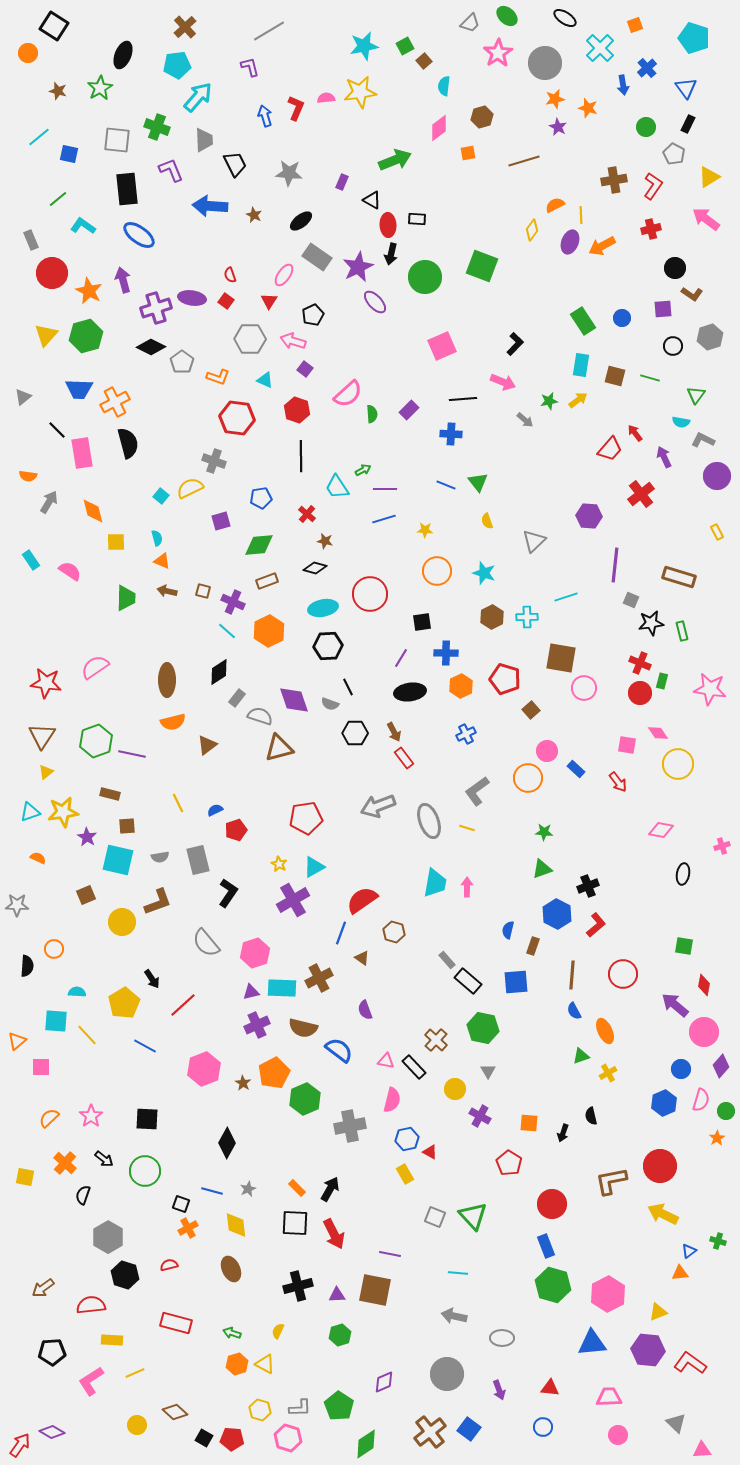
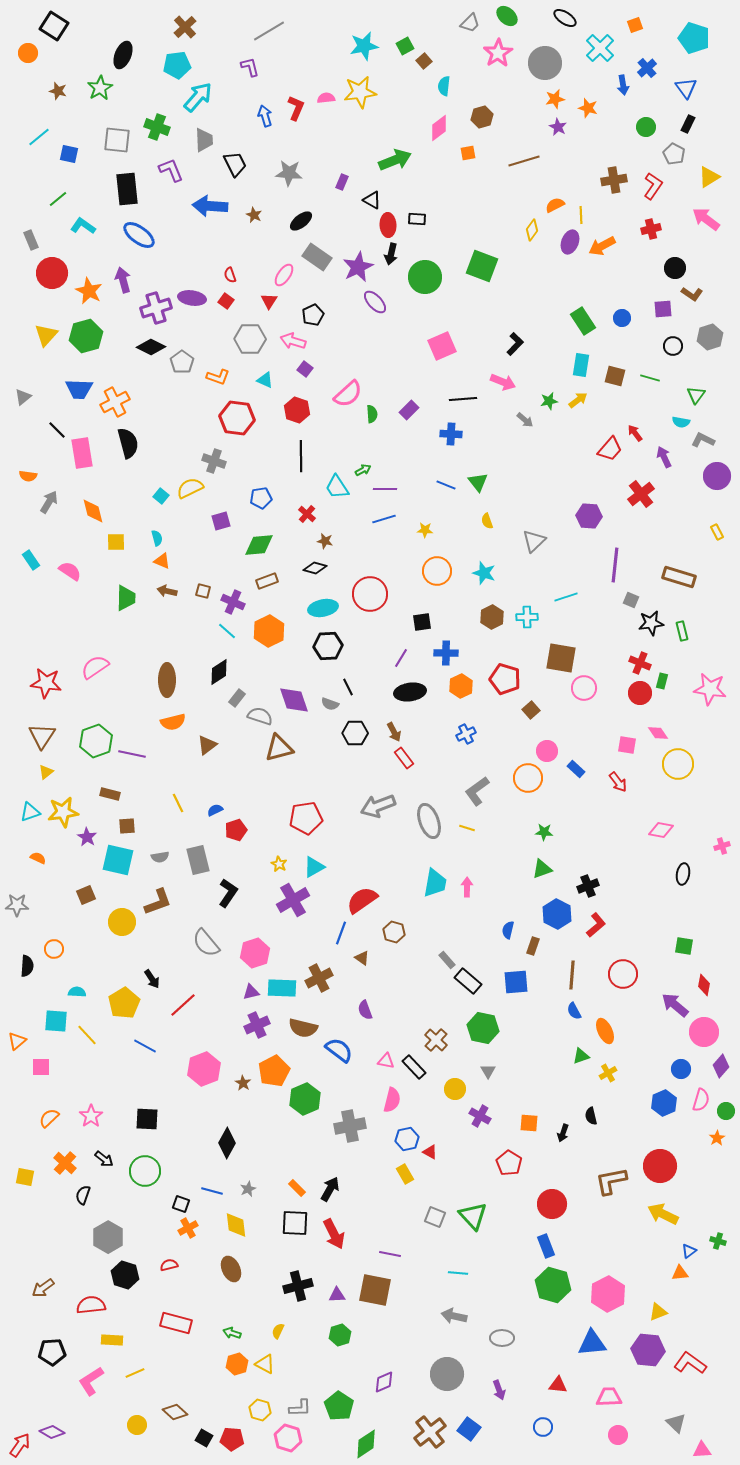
orange pentagon at (274, 1073): moved 2 px up
red triangle at (550, 1388): moved 8 px right, 3 px up
